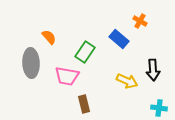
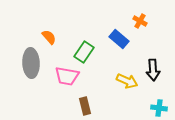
green rectangle: moved 1 px left
brown rectangle: moved 1 px right, 2 px down
